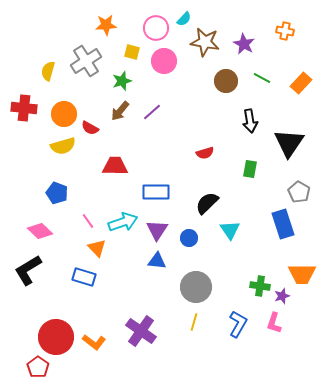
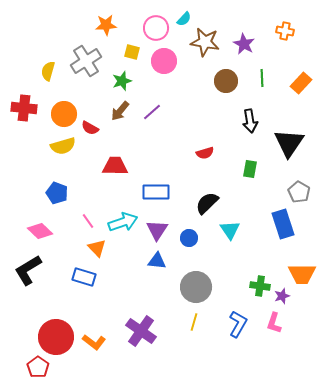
green line at (262, 78): rotated 60 degrees clockwise
